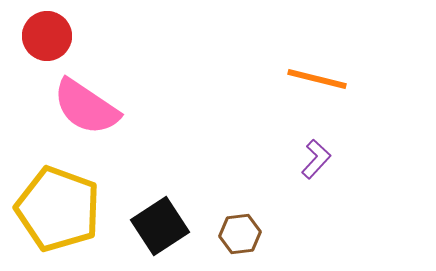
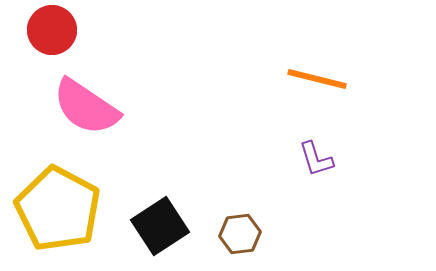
red circle: moved 5 px right, 6 px up
purple L-shape: rotated 120 degrees clockwise
yellow pentagon: rotated 8 degrees clockwise
